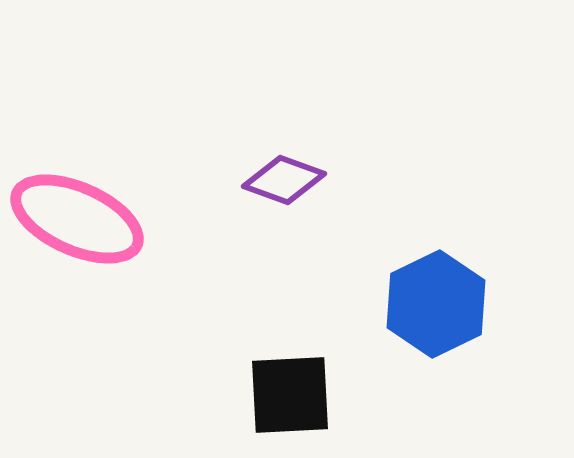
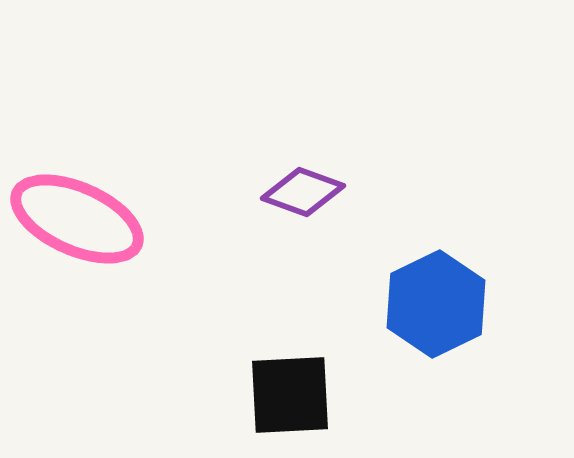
purple diamond: moved 19 px right, 12 px down
